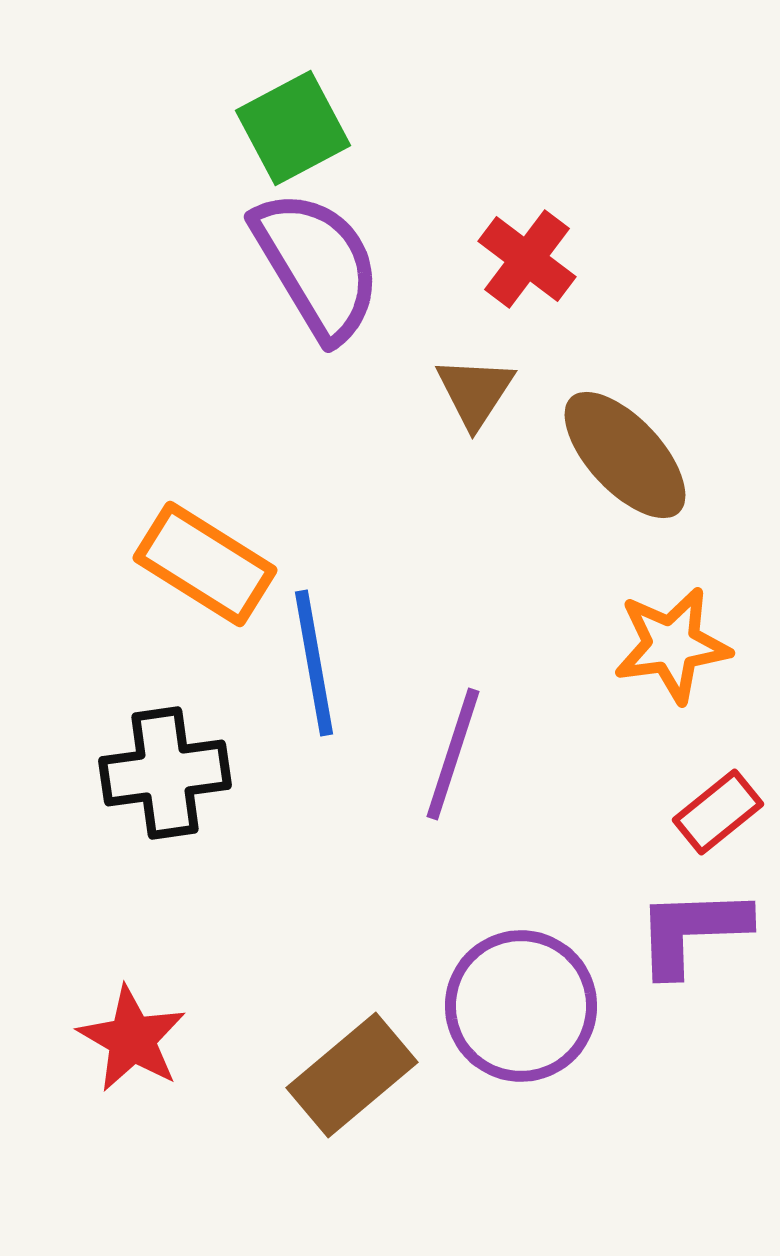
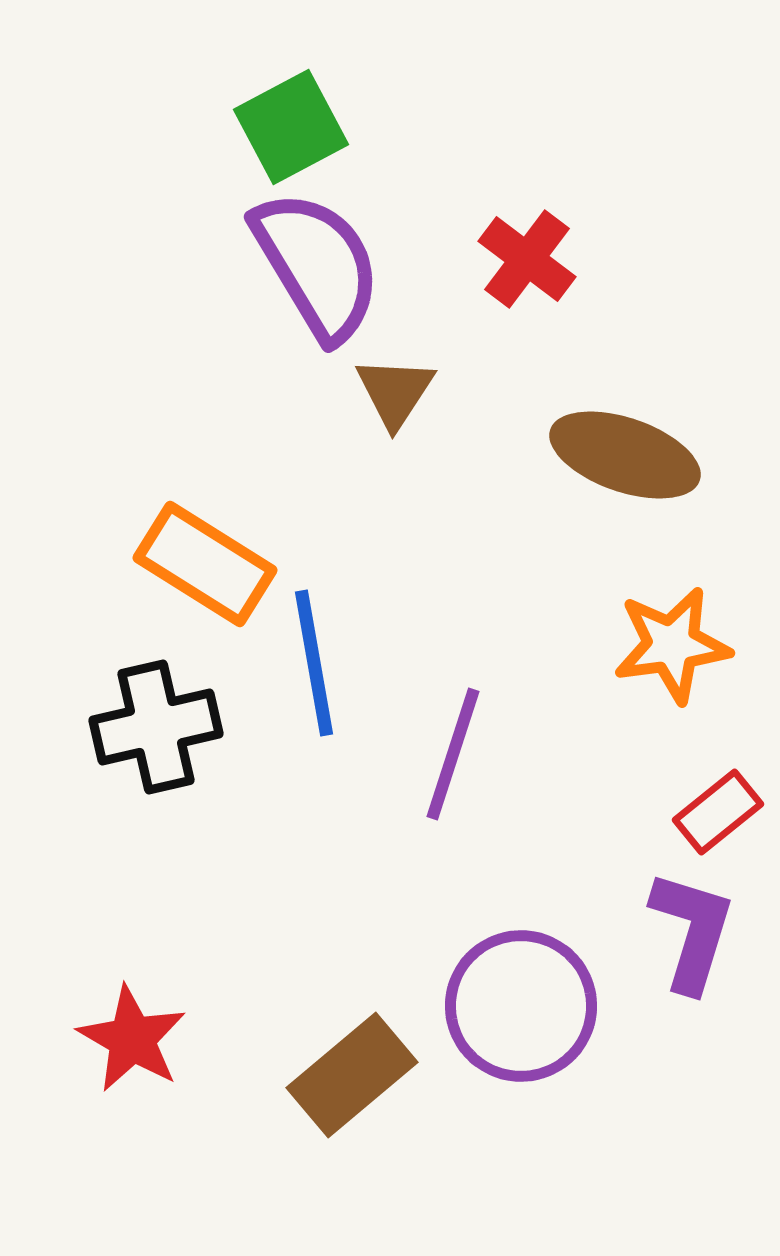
green square: moved 2 px left, 1 px up
brown triangle: moved 80 px left
brown ellipse: rotated 28 degrees counterclockwise
black cross: moved 9 px left, 46 px up; rotated 5 degrees counterclockwise
purple L-shape: rotated 109 degrees clockwise
